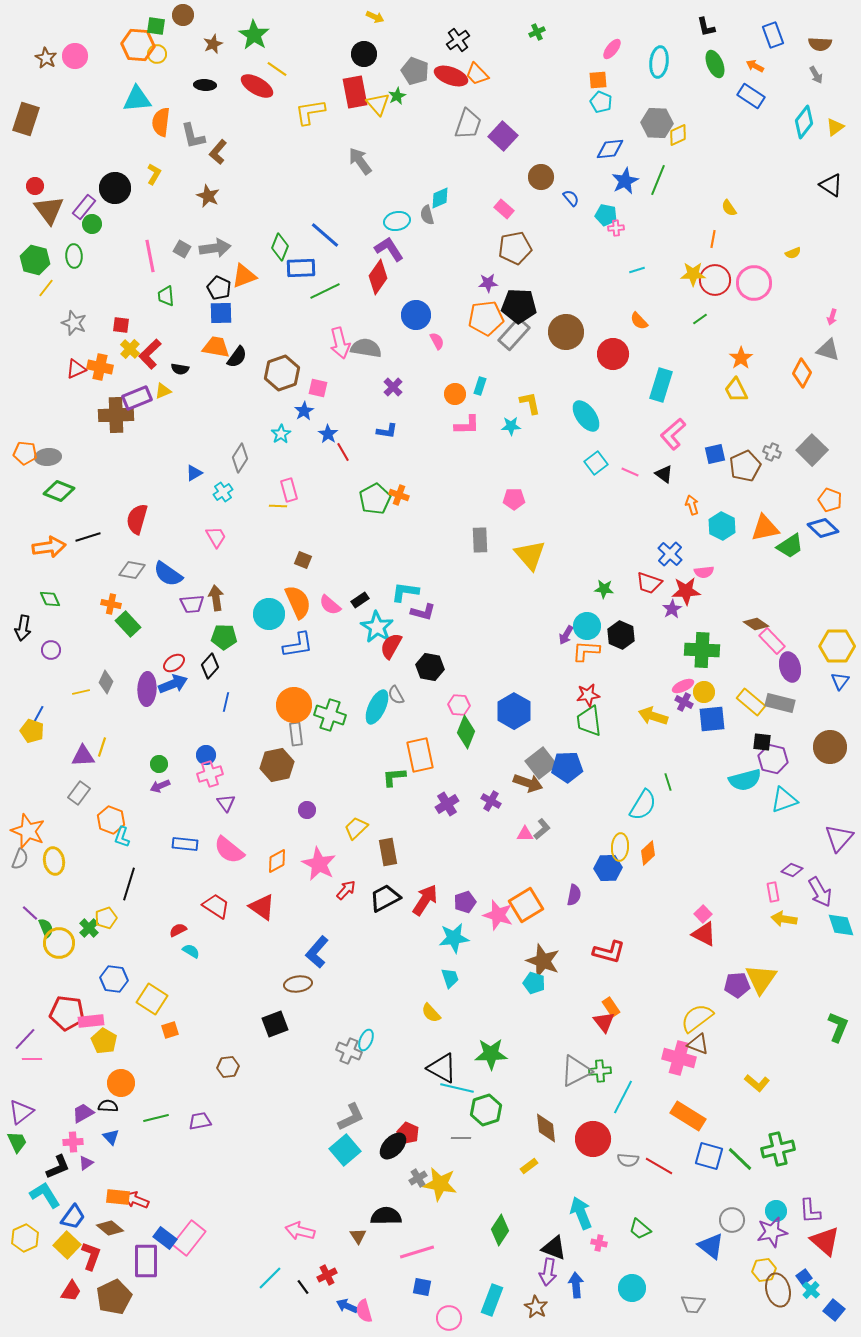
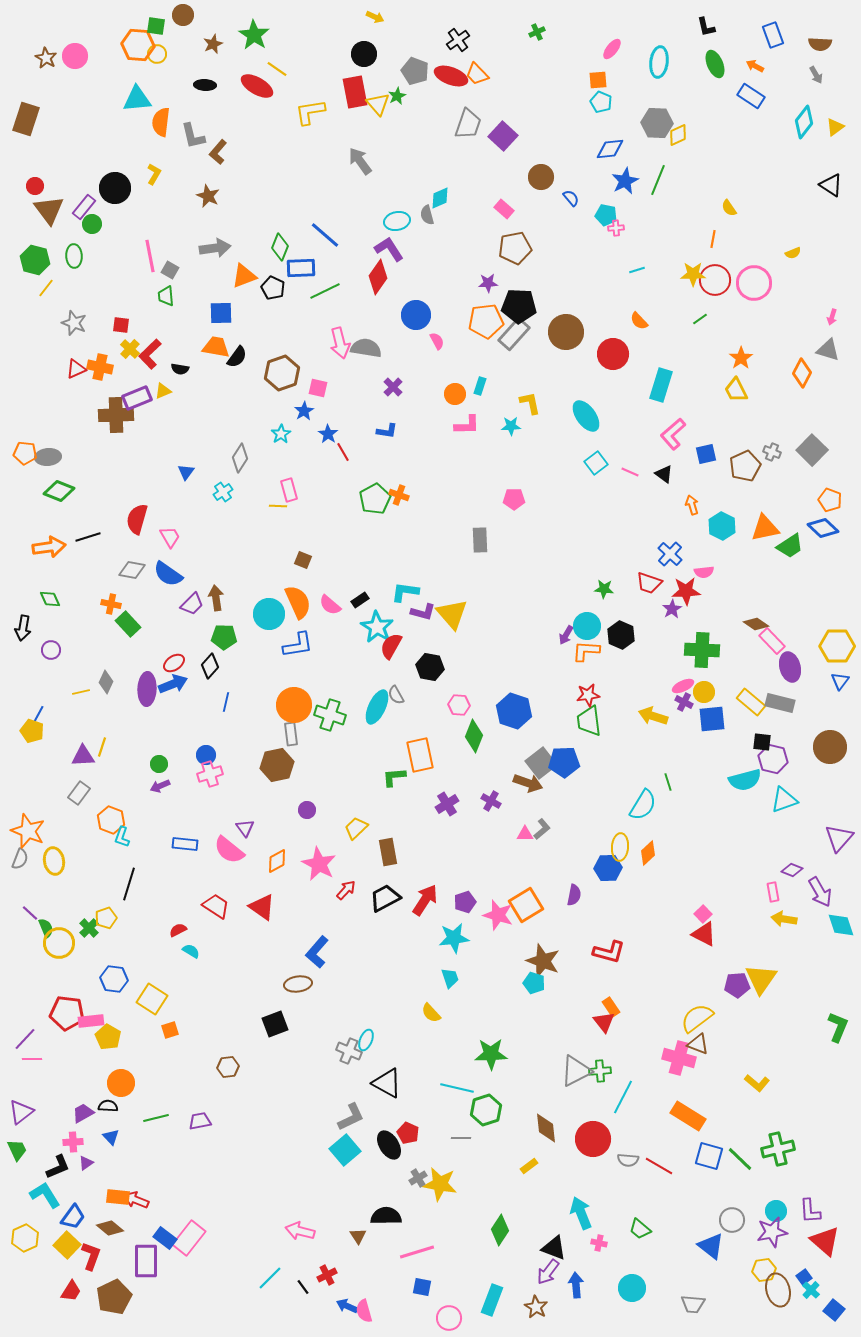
gray square at (182, 249): moved 12 px left, 21 px down
black pentagon at (219, 288): moved 54 px right
orange pentagon at (486, 318): moved 3 px down
blue square at (715, 454): moved 9 px left
blue triangle at (194, 473): moved 8 px left, 1 px up; rotated 24 degrees counterclockwise
pink trapezoid at (216, 537): moved 46 px left
yellow triangle at (530, 555): moved 78 px left, 59 px down
purple trapezoid at (192, 604): rotated 40 degrees counterclockwise
blue hexagon at (514, 711): rotated 12 degrees counterclockwise
green diamond at (466, 732): moved 8 px right, 4 px down
gray rectangle at (296, 734): moved 5 px left
blue pentagon at (567, 767): moved 3 px left, 5 px up
purple triangle at (226, 803): moved 19 px right, 25 px down
yellow pentagon at (104, 1041): moved 4 px right, 4 px up
black triangle at (442, 1068): moved 55 px left, 15 px down
green trapezoid at (17, 1142): moved 8 px down
black ellipse at (393, 1146): moved 4 px left, 1 px up; rotated 76 degrees counterclockwise
purple arrow at (548, 1272): rotated 28 degrees clockwise
